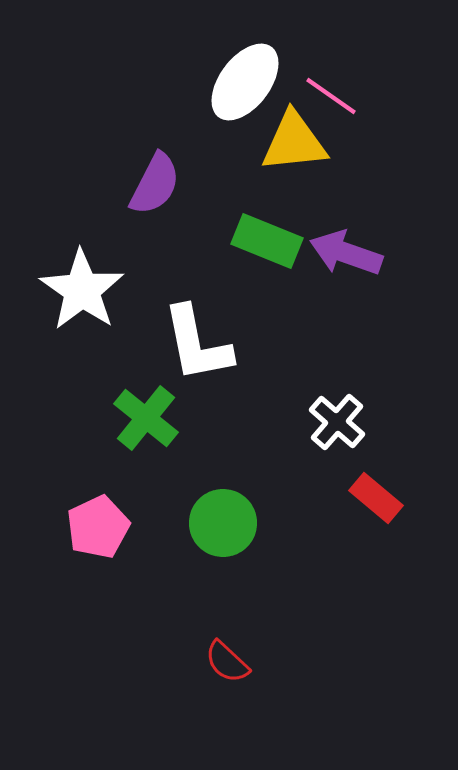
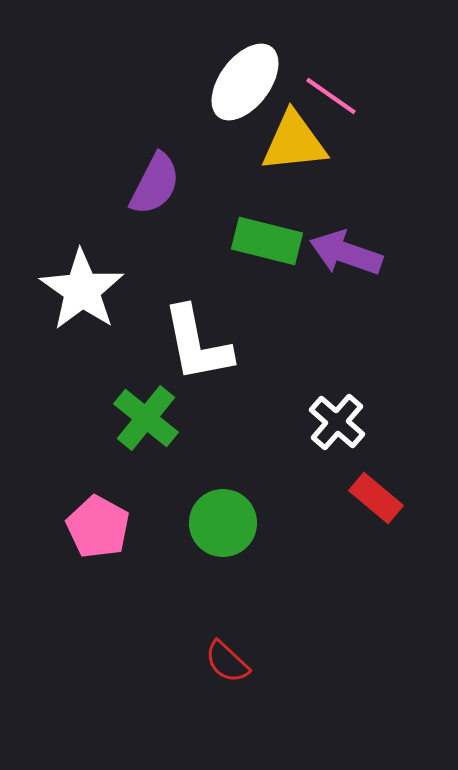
green rectangle: rotated 8 degrees counterclockwise
pink pentagon: rotated 18 degrees counterclockwise
